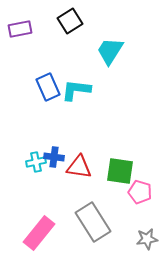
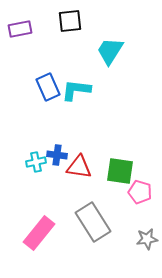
black square: rotated 25 degrees clockwise
blue cross: moved 3 px right, 2 px up
